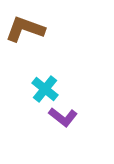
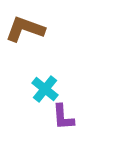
purple L-shape: rotated 48 degrees clockwise
